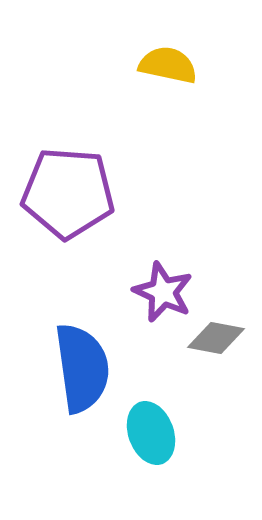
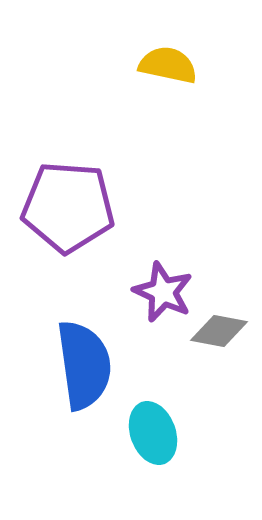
purple pentagon: moved 14 px down
gray diamond: moved 3 px right, 7 px up
blue semicircle: moved 2 px right, 3 px up
cyan ellipse: moved 2 px right
